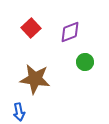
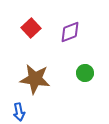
green circle: moved 11 px down
